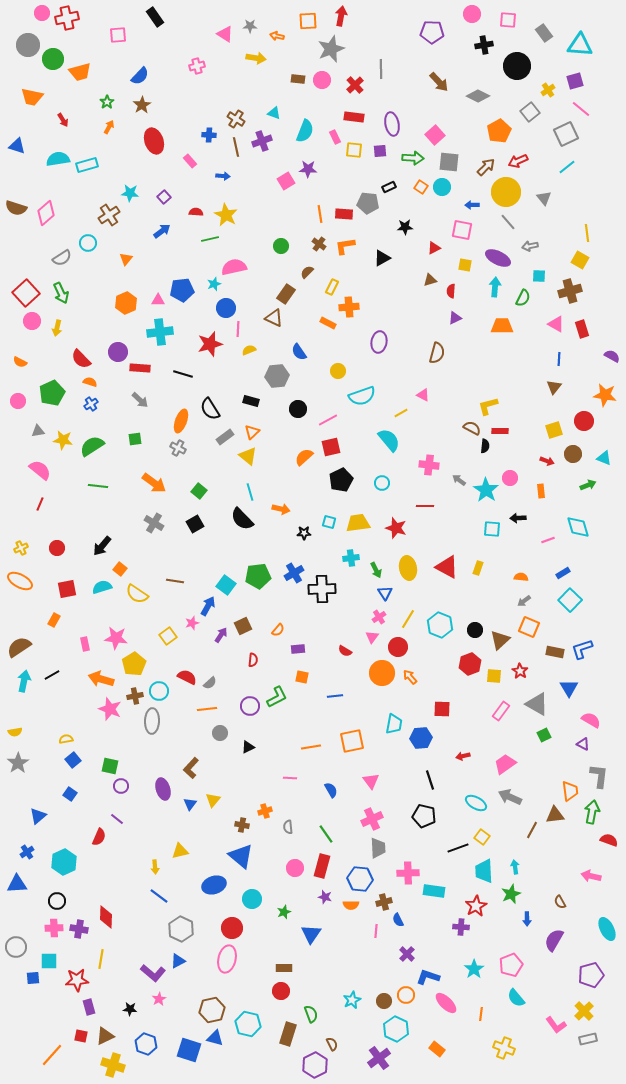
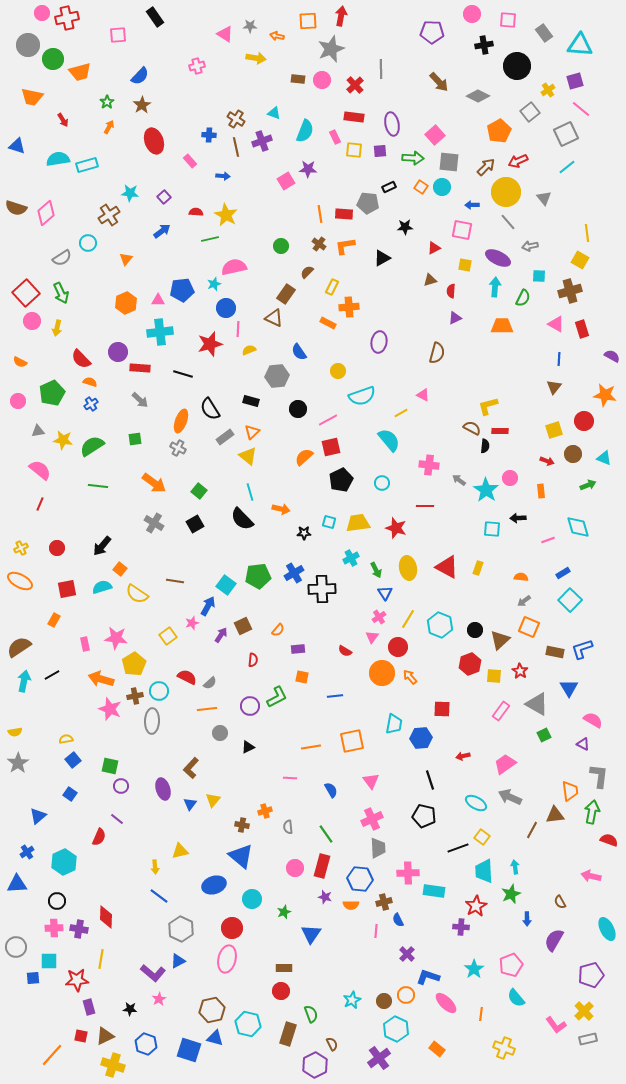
cyan cross at (351, 558): rotated 21 degrees counterclockwise
pink semicircle at (591, 720): moved 2 px right
